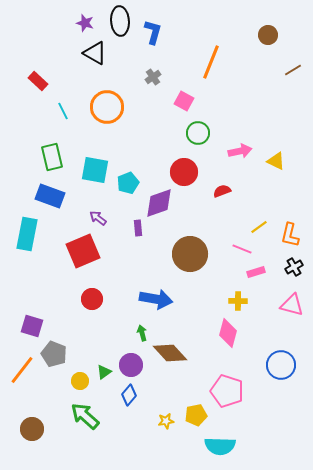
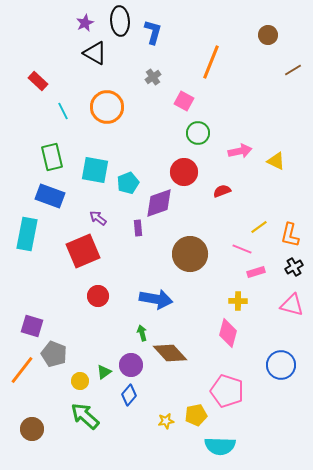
purple star at (85, 23): rotated 30 degrees clockwise
red circle at (92, 299): moved 6 px right, 3 px up
